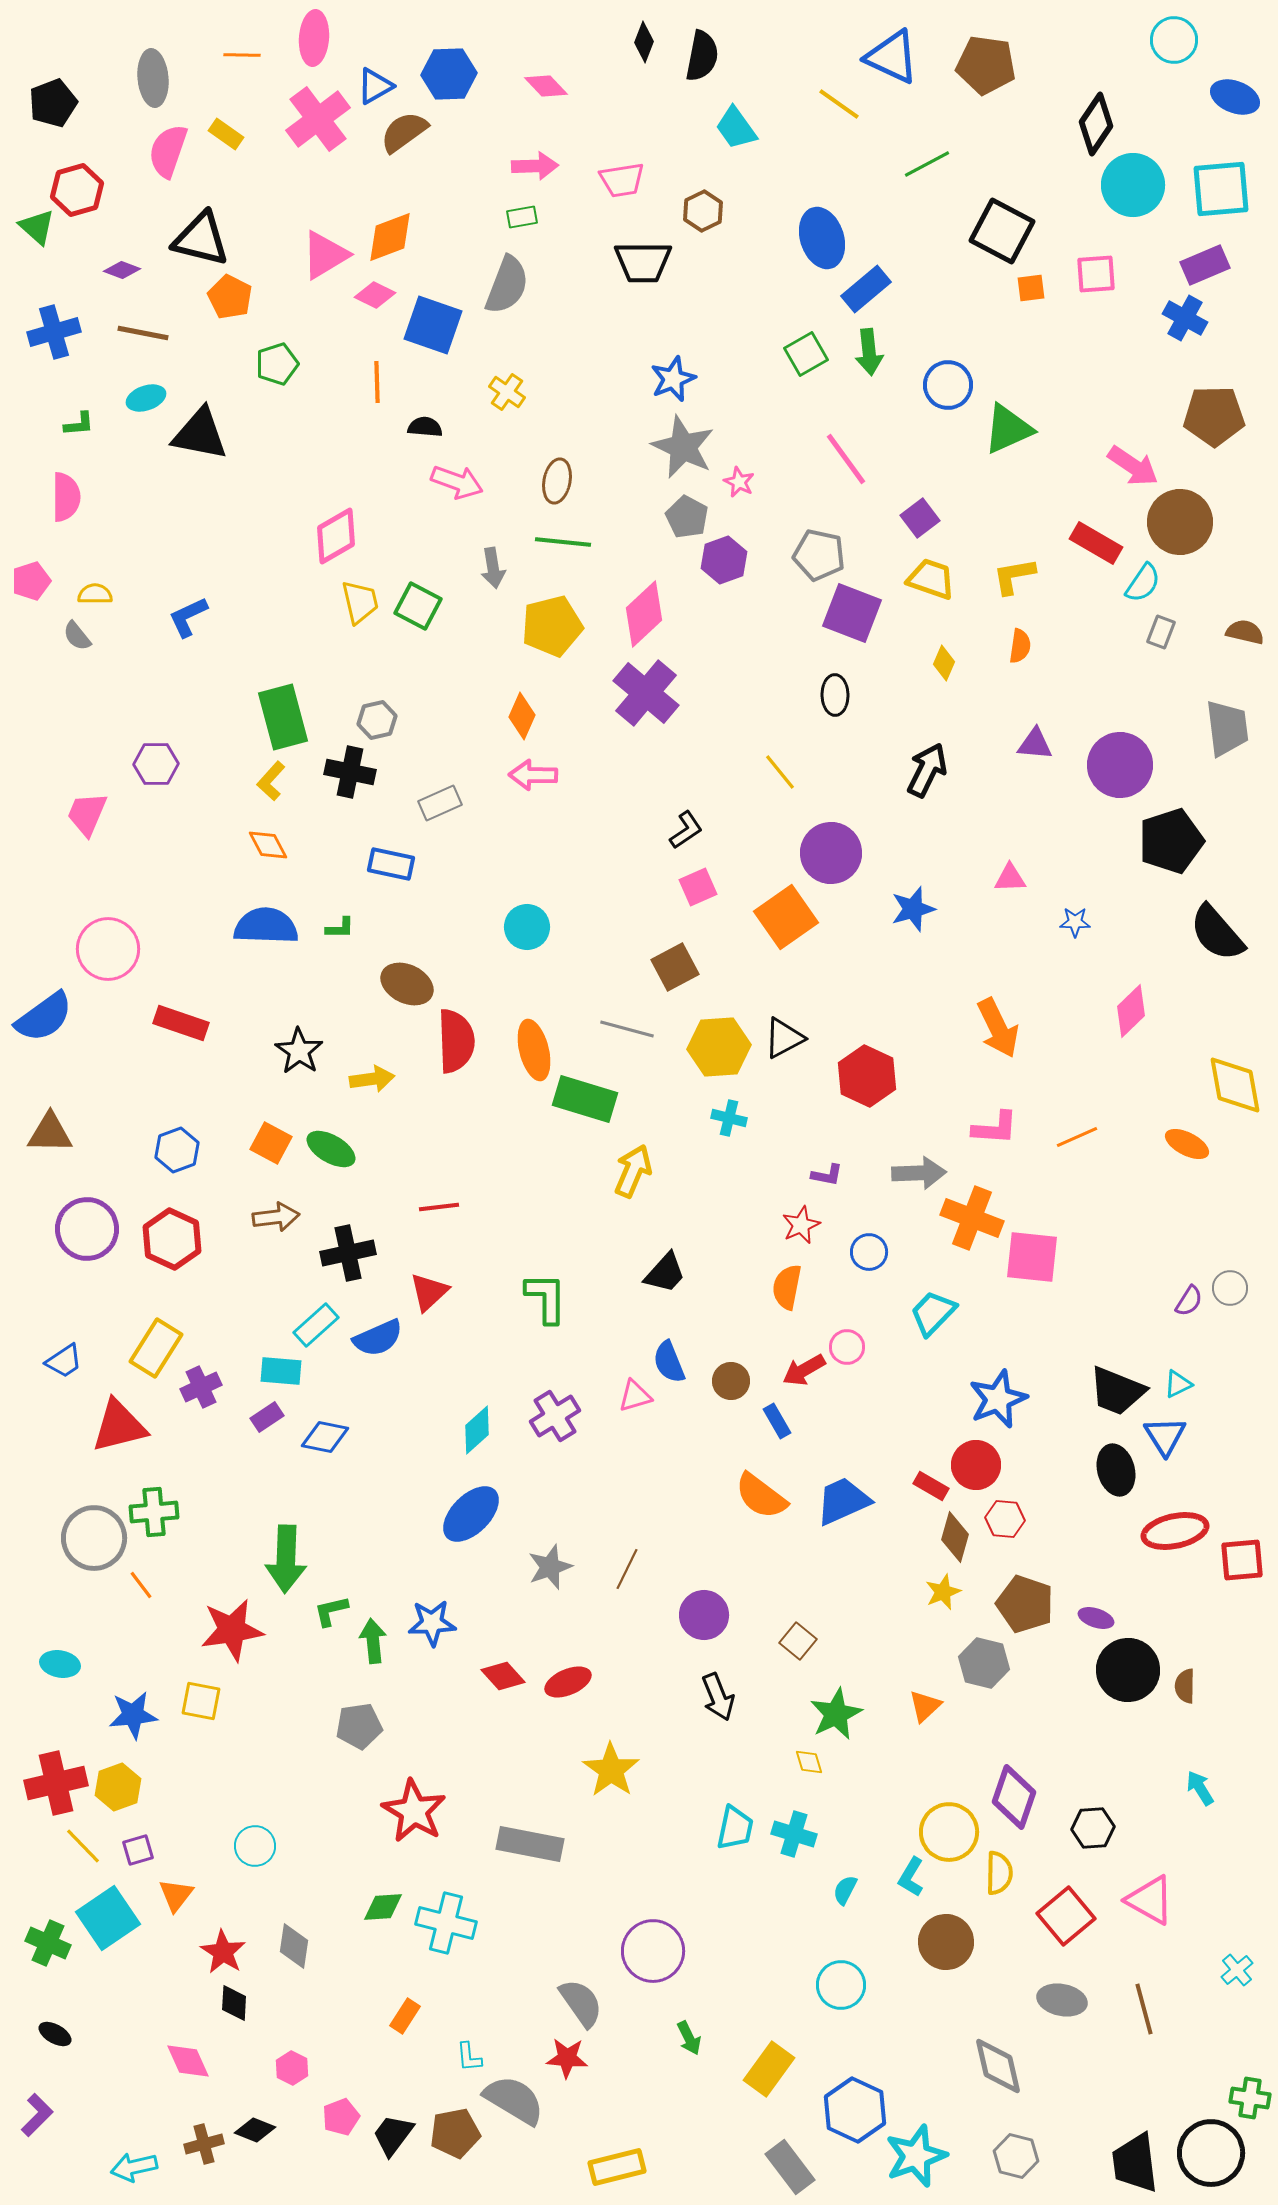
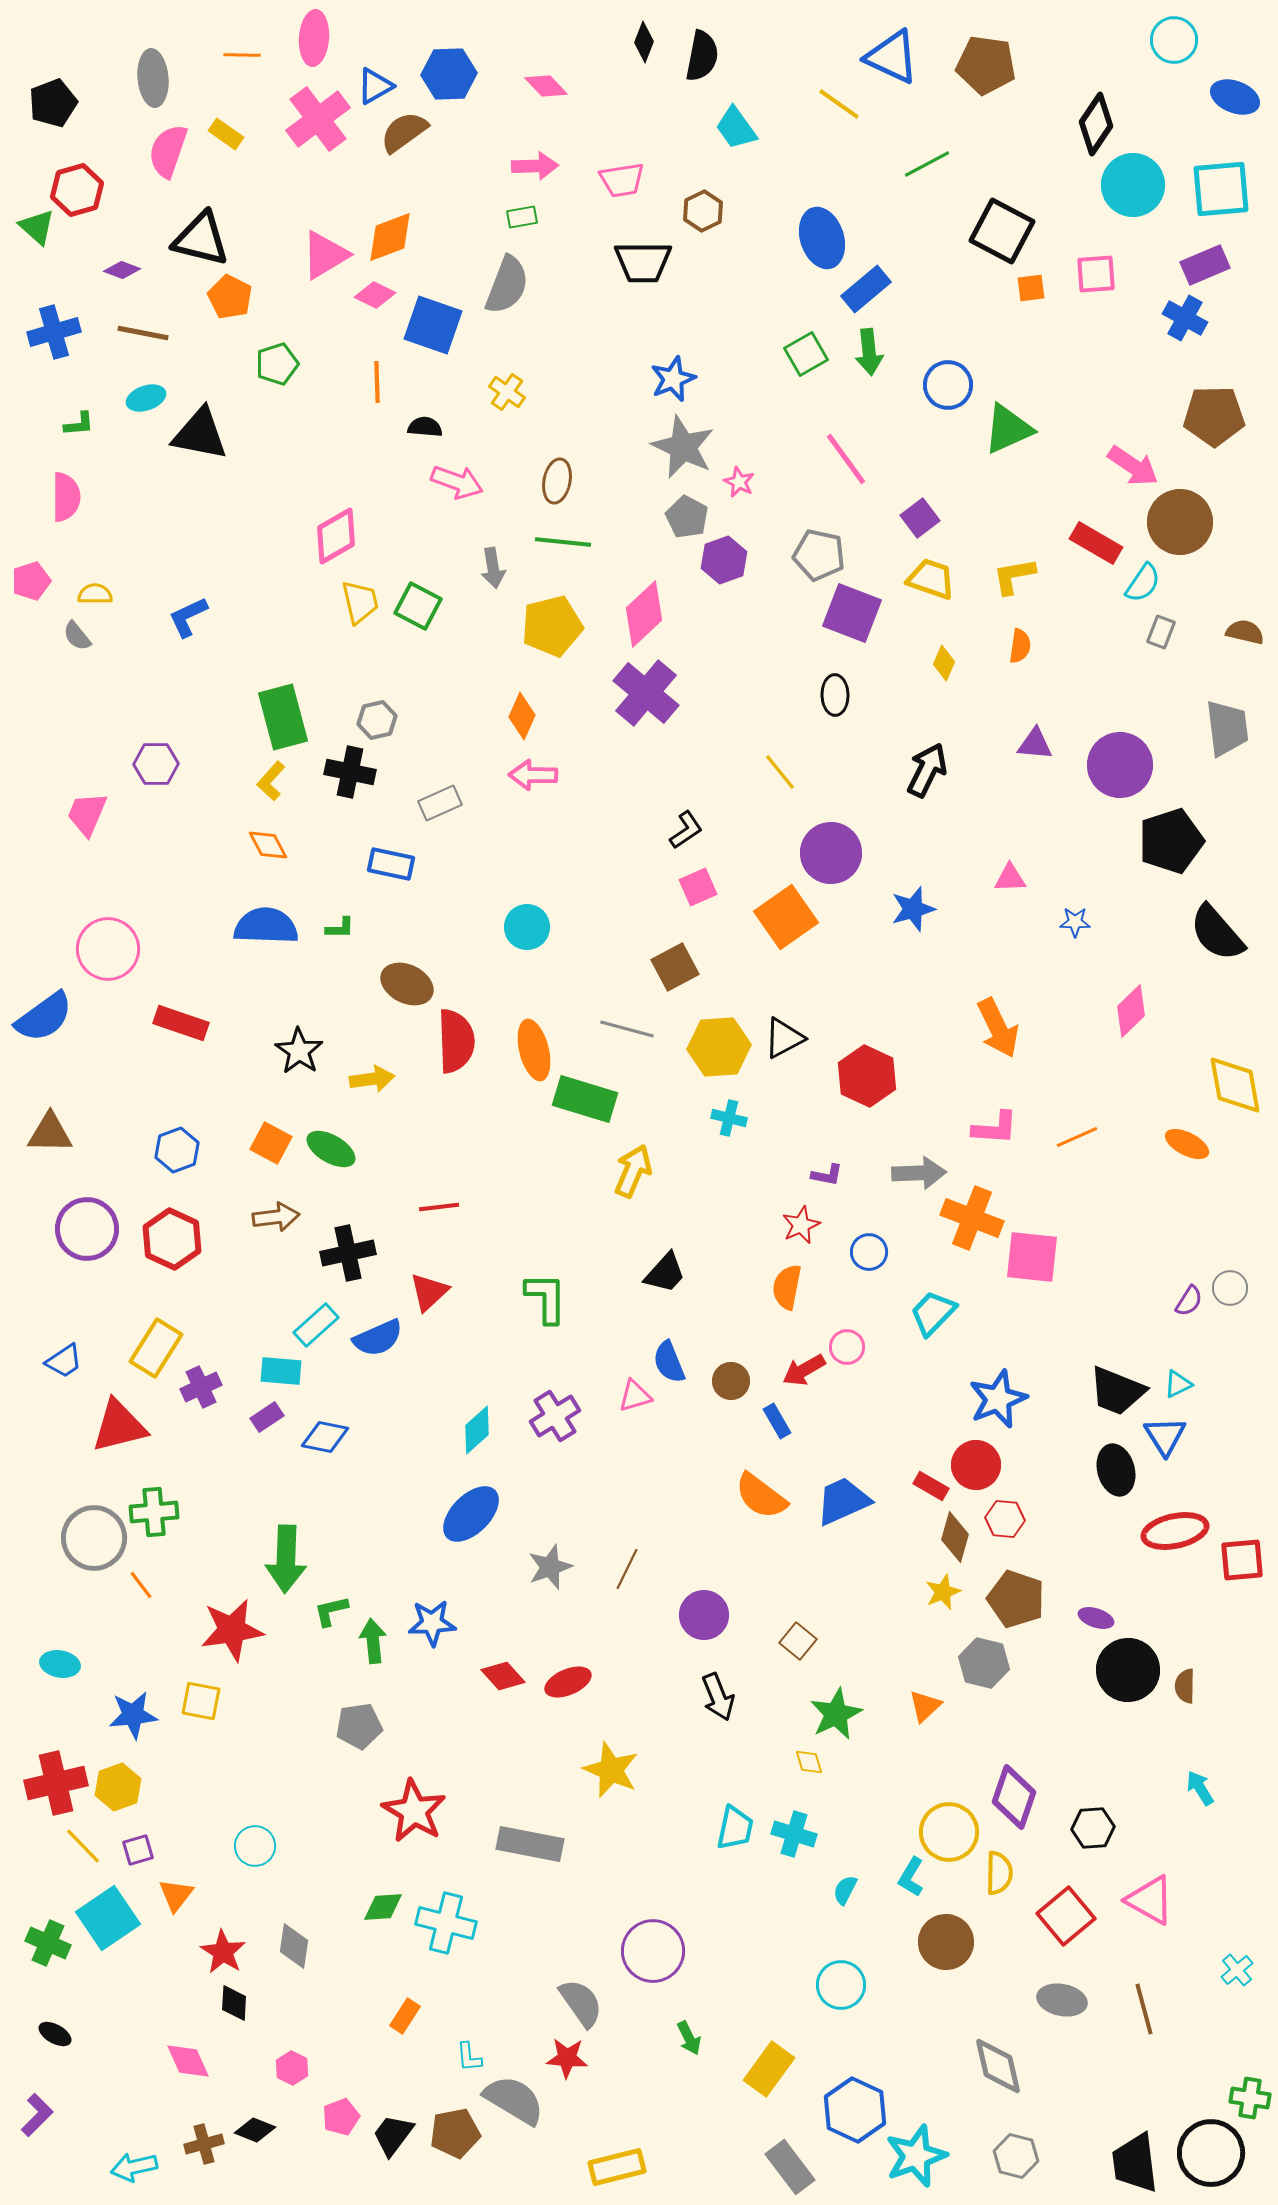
brown pentagon at (1025, 1604): moved 9 px left, 5 px up
yellow star at (611, 1770): rotated 12 degrees counterclockwise
